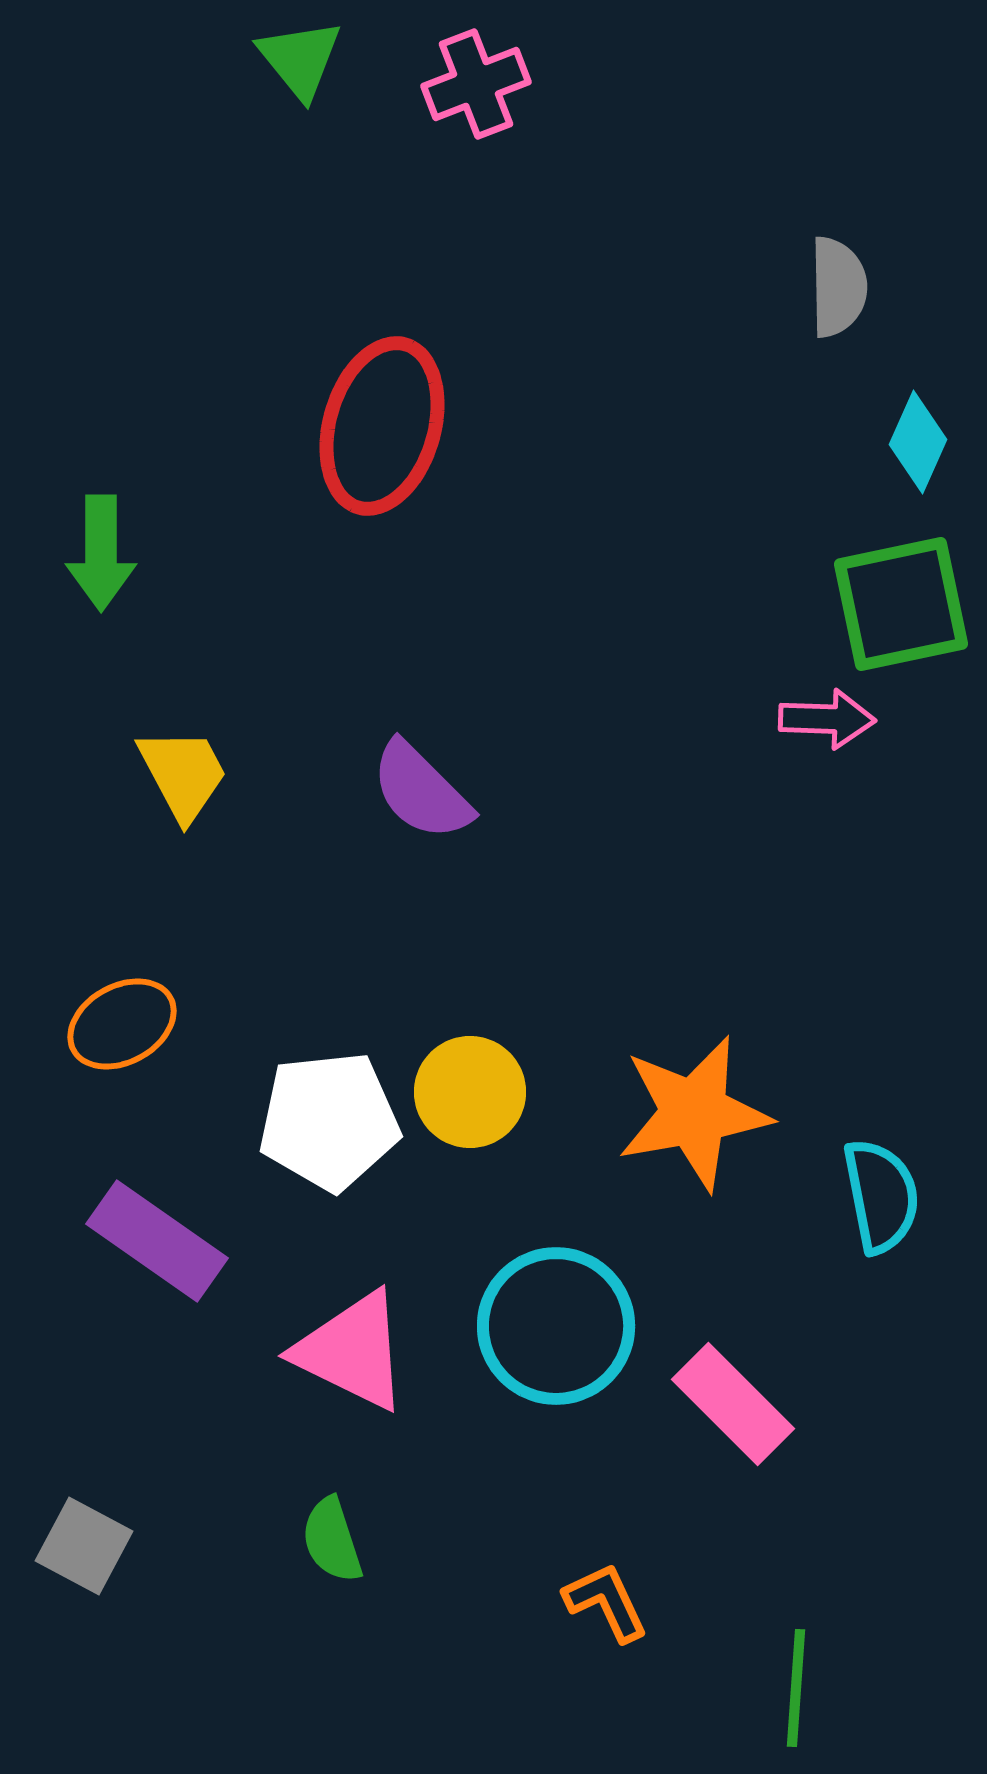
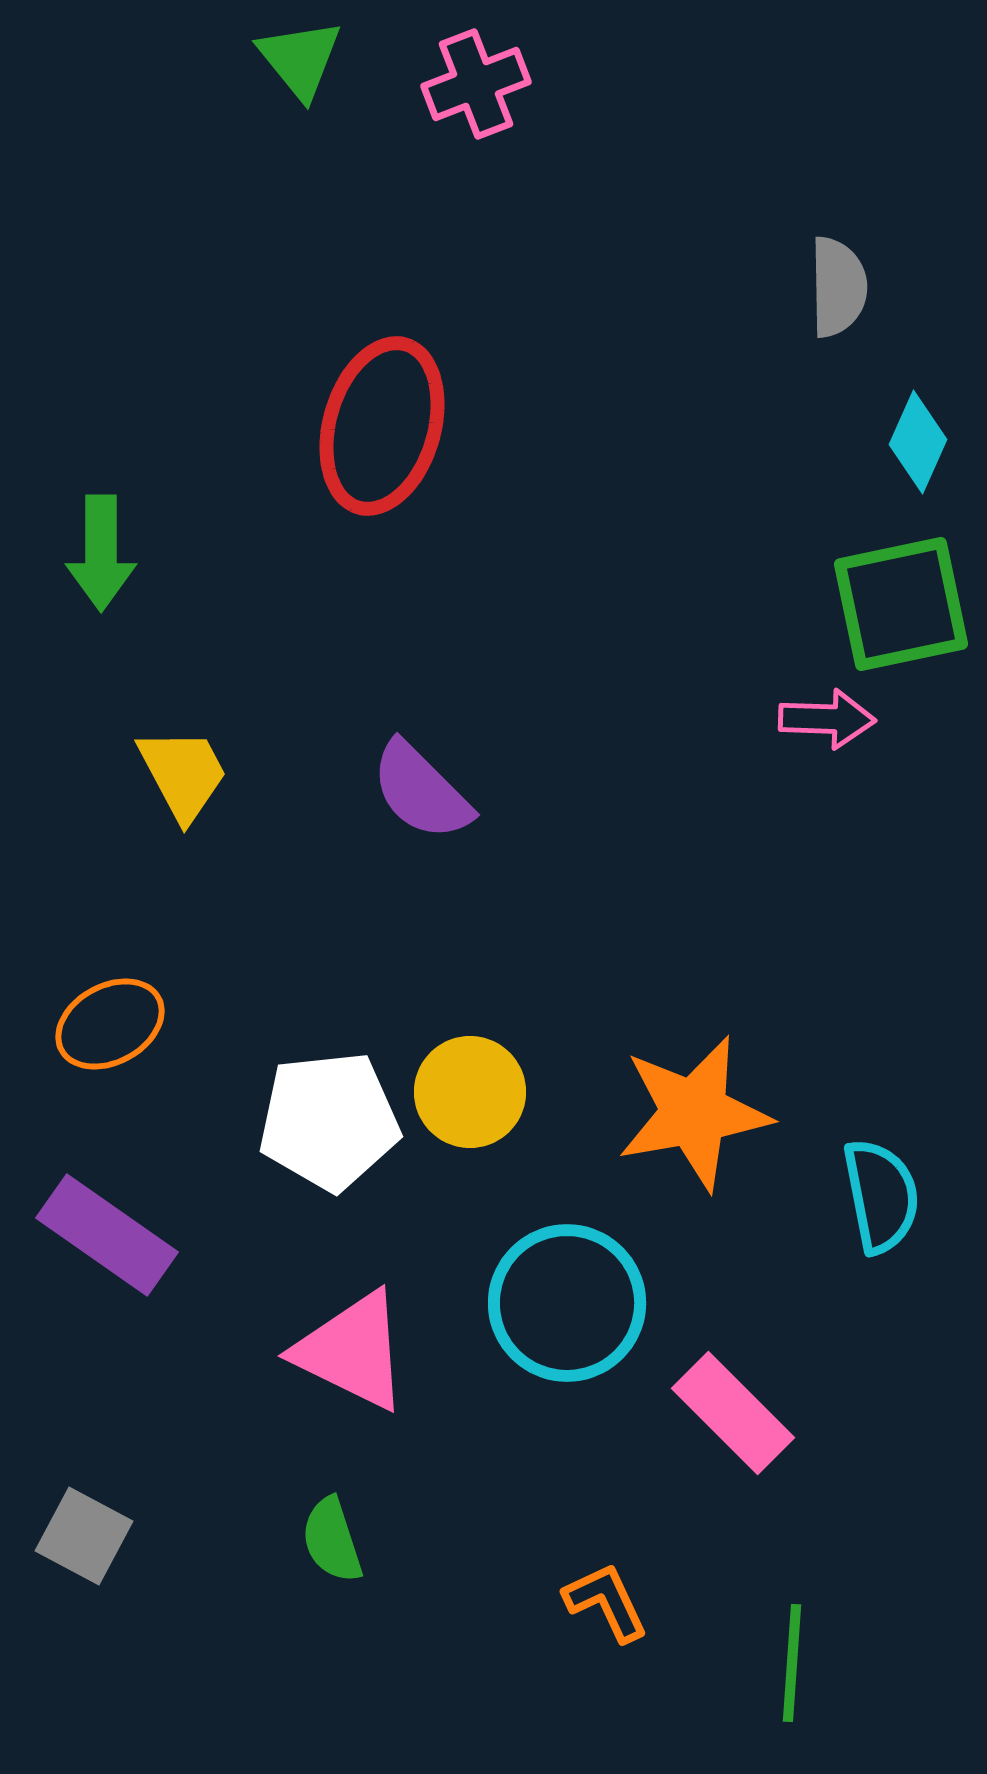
orange ellipse: moved 12 px left
purple rectangle: moved 50 px left, 6 px up
cyan circle: moved 11 px right, 23 px up
pink rectangle: moved 9 px down
gray square: moved 10 px up
green line: moved 4 px left, 25 px up
